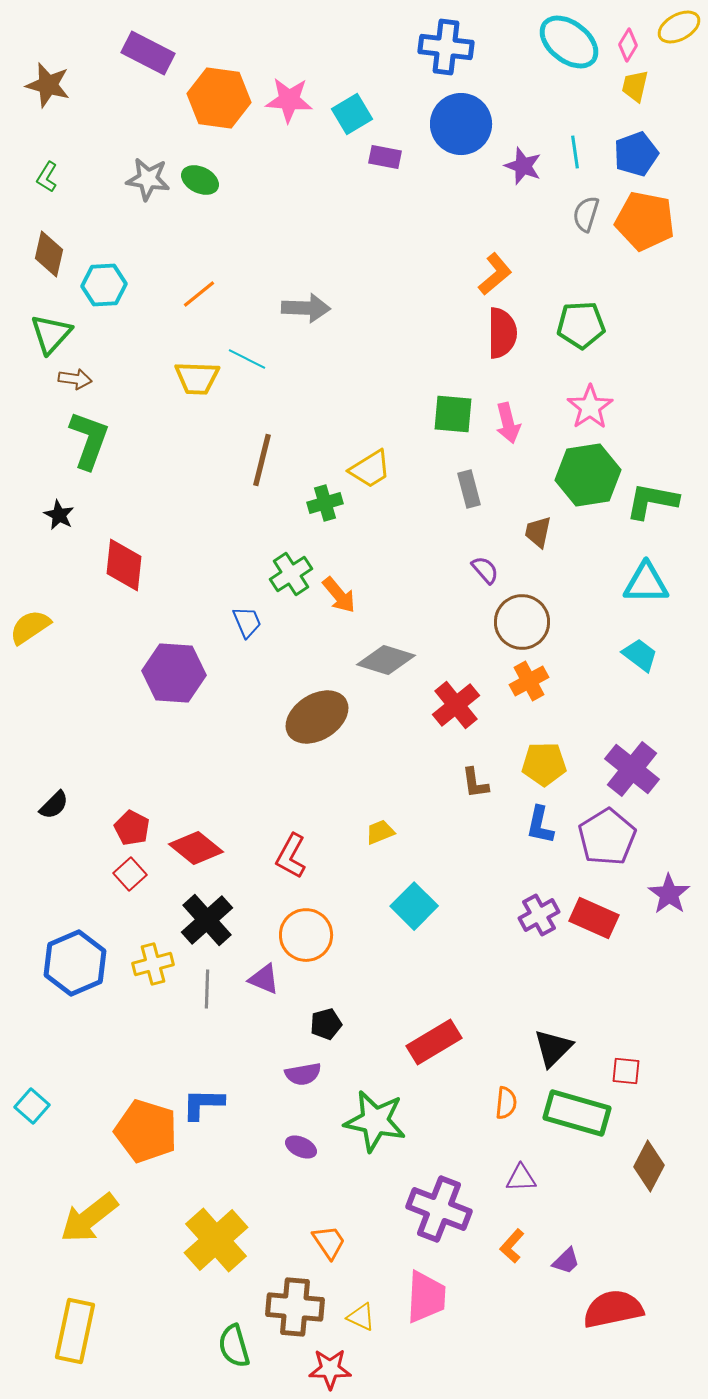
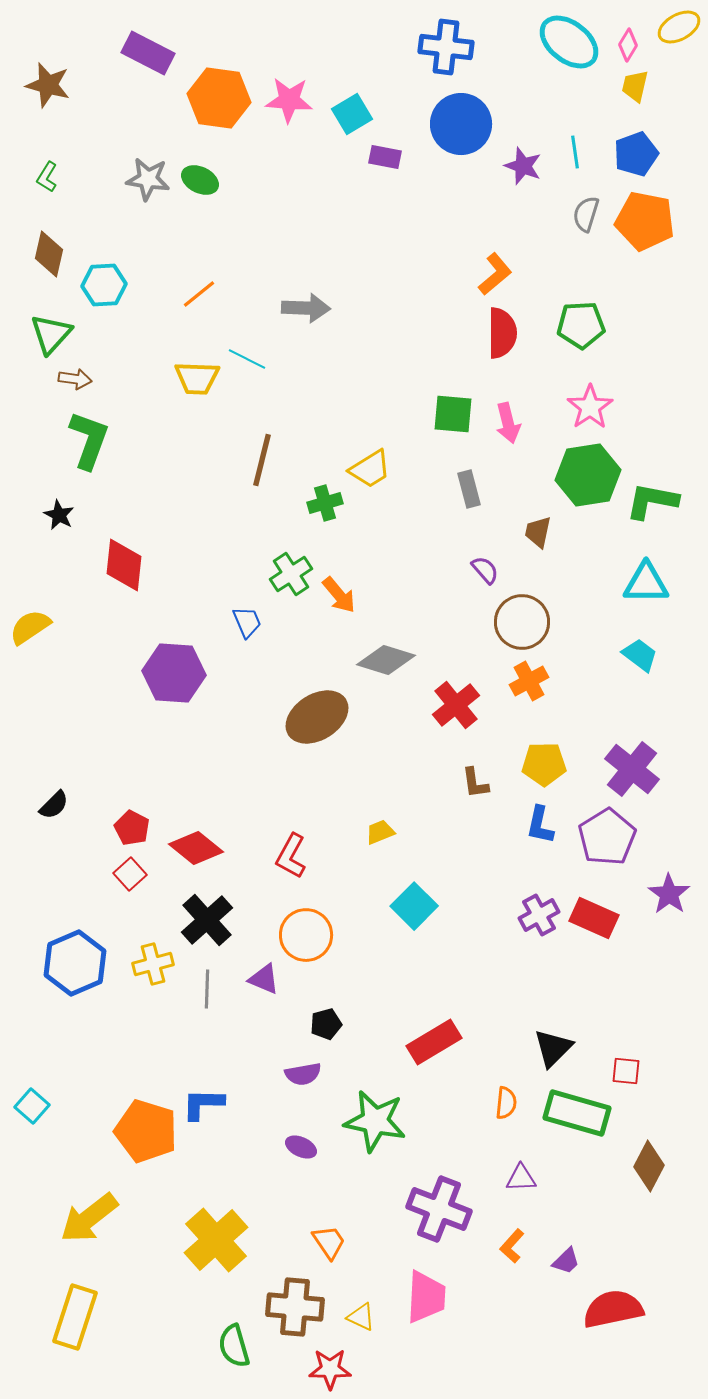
yellow rectangle at (75, 1331): moved 14 px up; rotated 6 degrees clockwise
